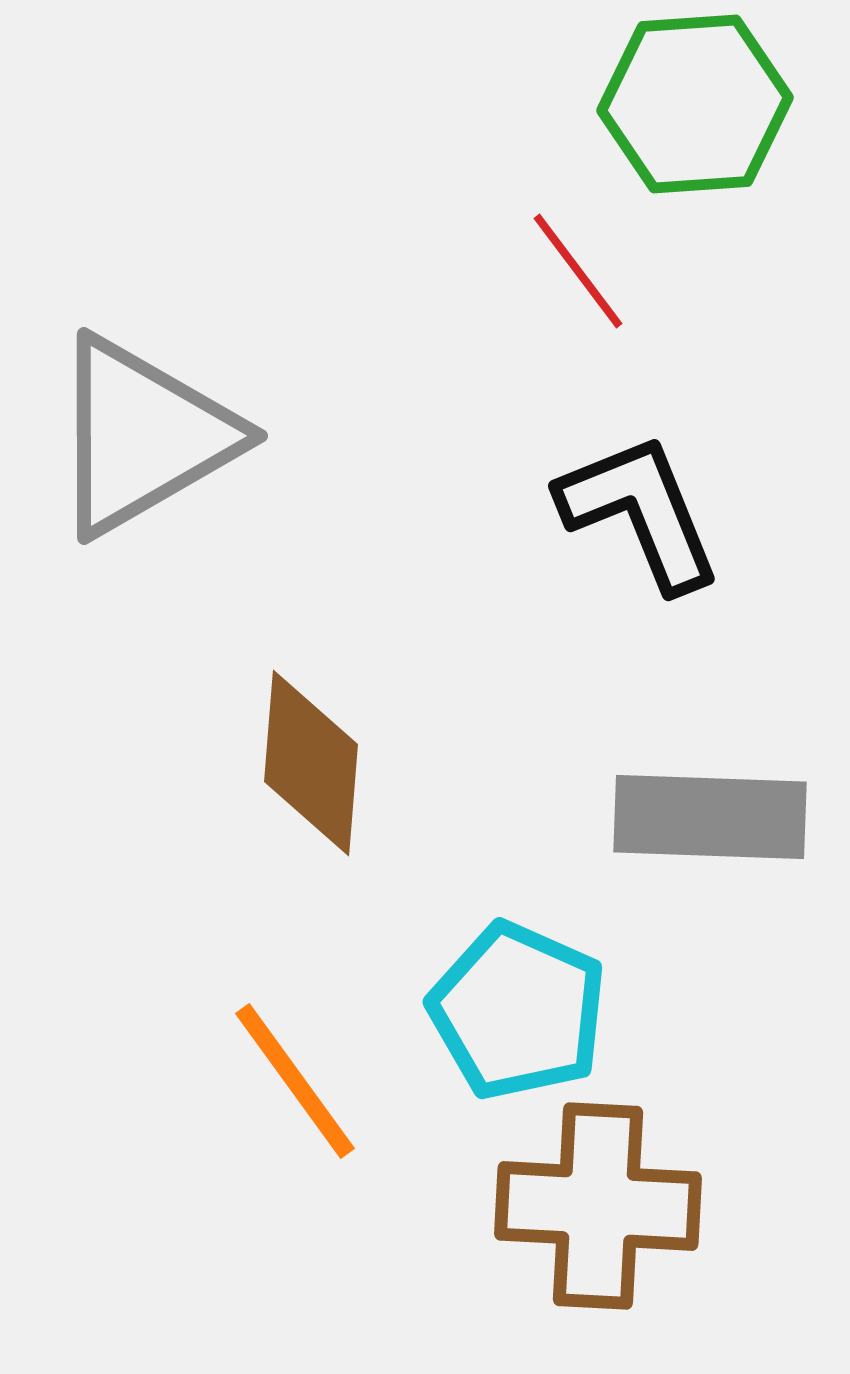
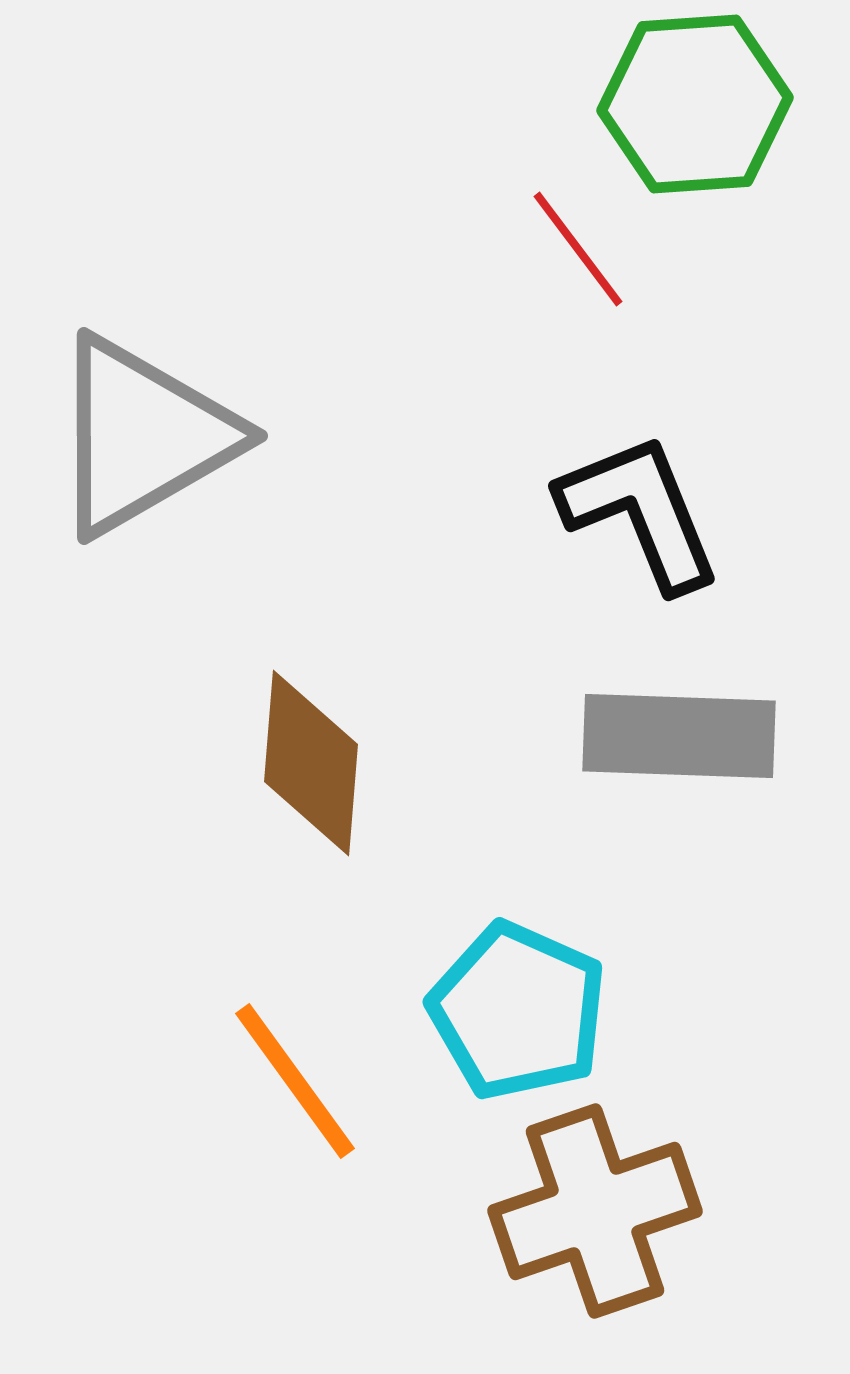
red line: moved 22 px up
gray rectangle: moved 31 px left, 81 px up
brown cross: moved 3 px left, 5 px down; rotated 22 degrees counterclockwise
